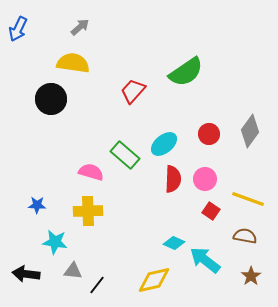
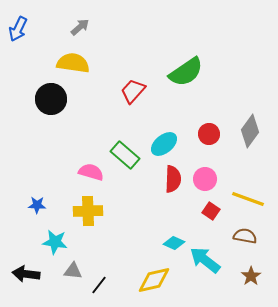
black line: moved 2 px right
